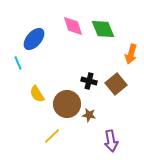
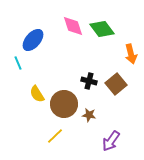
green diamond: moved 1 px left; rotated 15 degrees counterclockwise
blue ellipse: moved 1 px left, 1 px down
orange arrow: rotated 30 degrees counterclockwise
brown circle: moved 3 px left
yellow line: moved 3 px right
purple arrow: rotated 45 degrees clockwise
